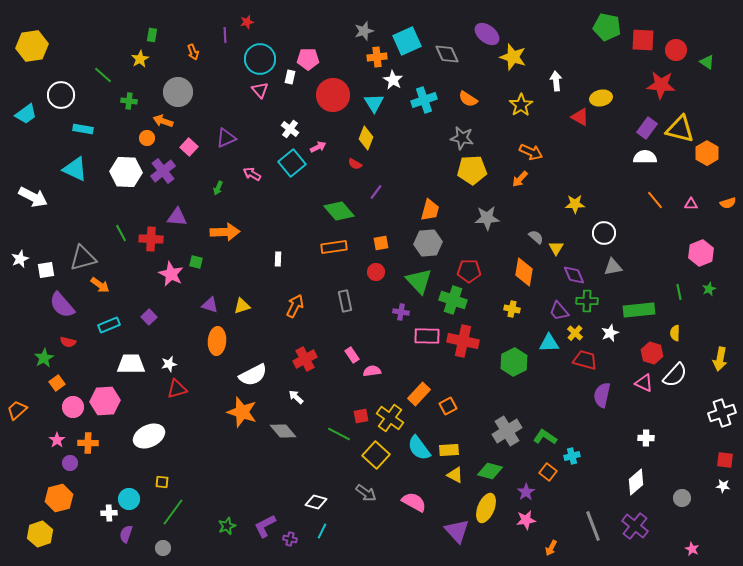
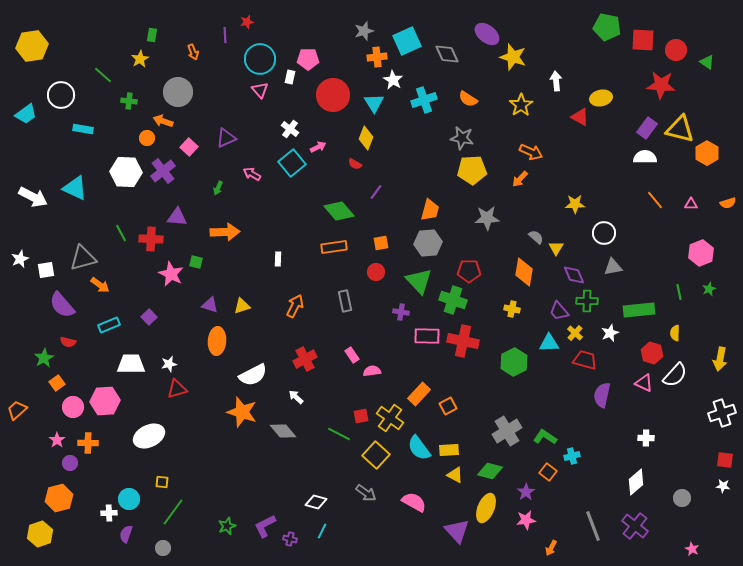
cyan triangle at (75, 169): moved 19 px down
